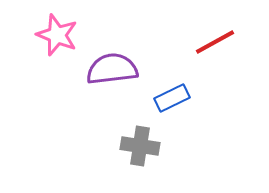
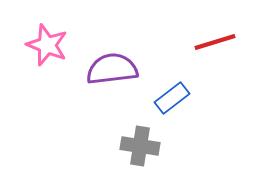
pink star: moved 10 px left, 10 px down
red line: rotated 12 degrees clockwise
blue rectangle: rotated 12 degrees counterclockwise
